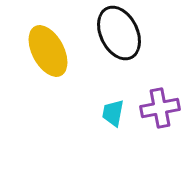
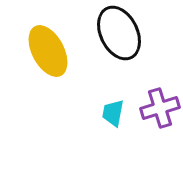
purple cross: rotated 6 degrees counterclockwise
